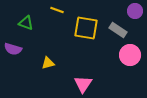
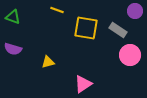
green triangle: moved 13 px left, 6 px up
yellow triangle: moved 1 px up
pink triangle: rotated 24 degrees clockwise
